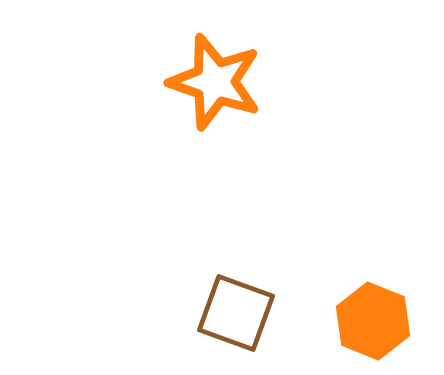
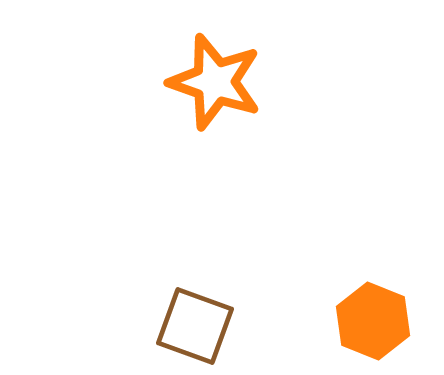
brown square: moved 41 px left, 13 px down
